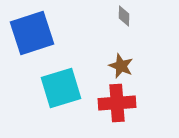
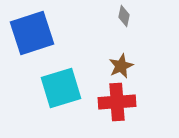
gray diamond: rotated 10 degrees clockwise
brown star: rotated 25 degrees clockwise
red cross: moved 1 px up
